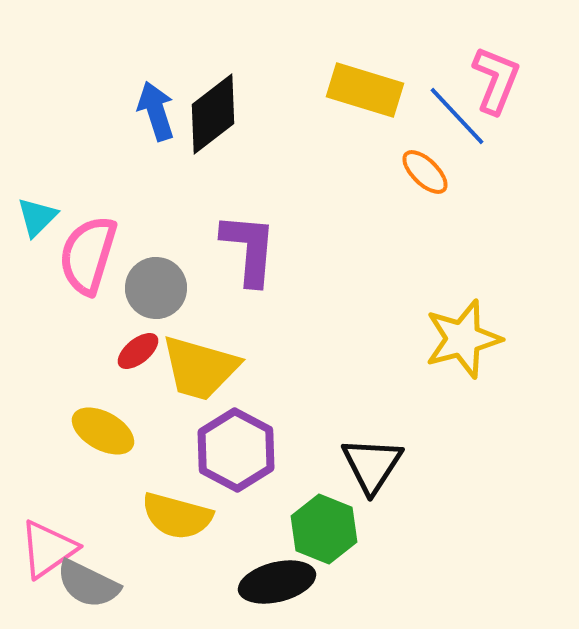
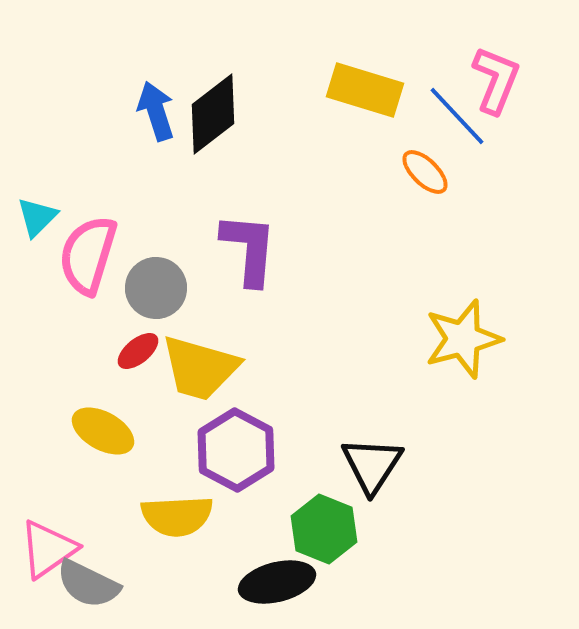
yellow semicircle: rotated 18 degrees counterclockwise
